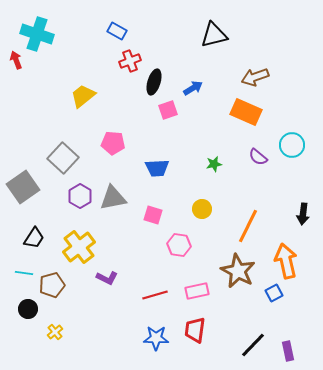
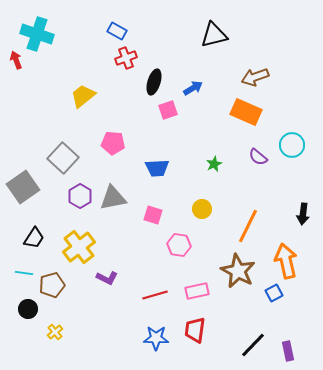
red cross at (130, 61): moved 4 px left, 3 px up
green star at (214, 164): rotated 14 degrees counterclockwise
